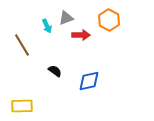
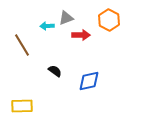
cyan arrow: rotated 112 degrees clockwise
